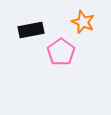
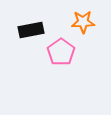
orange star: rotated 25 degrees counterclockwise
